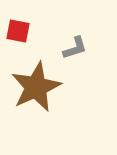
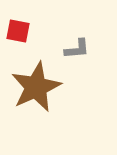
gray L-shape: moved 2 px right, 1 px down; rotated 12 degrees clockwise
